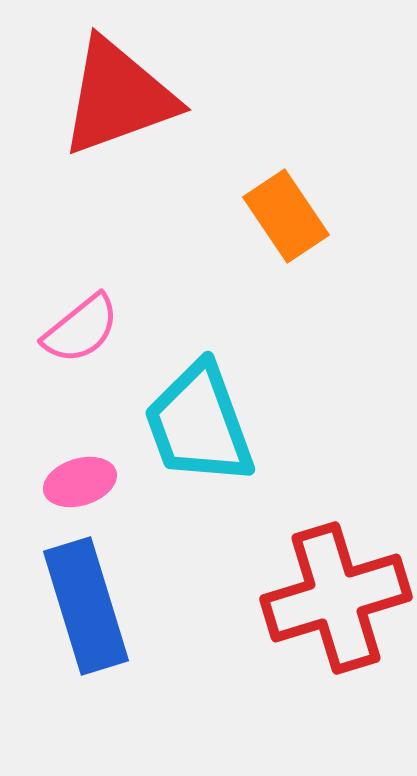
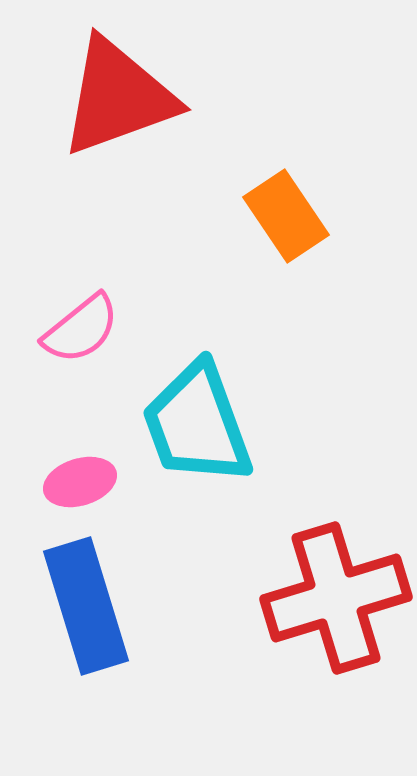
cyan trapezoid: moved 2 px left
